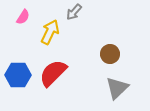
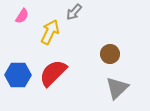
pink semicircle: moved 1 px left, 1 px up
